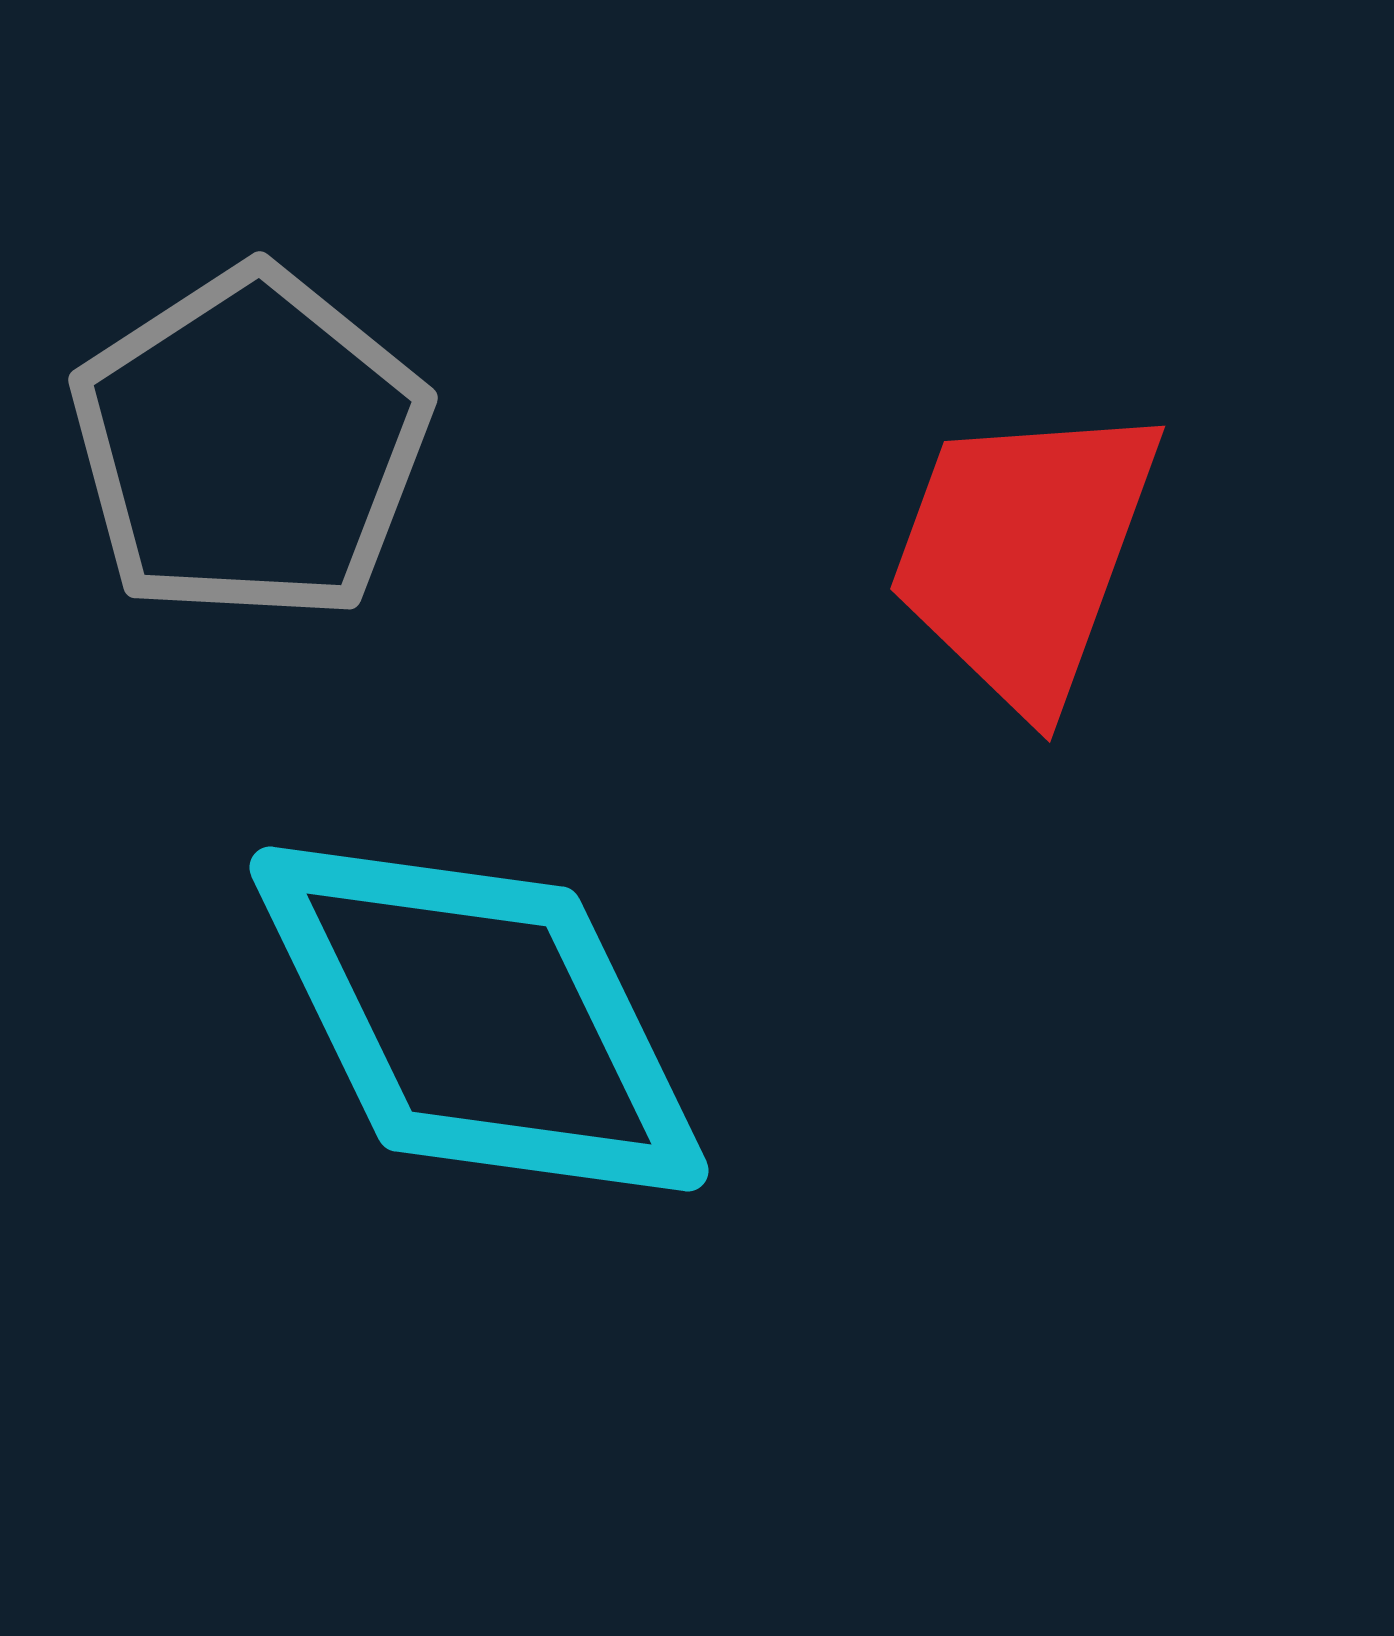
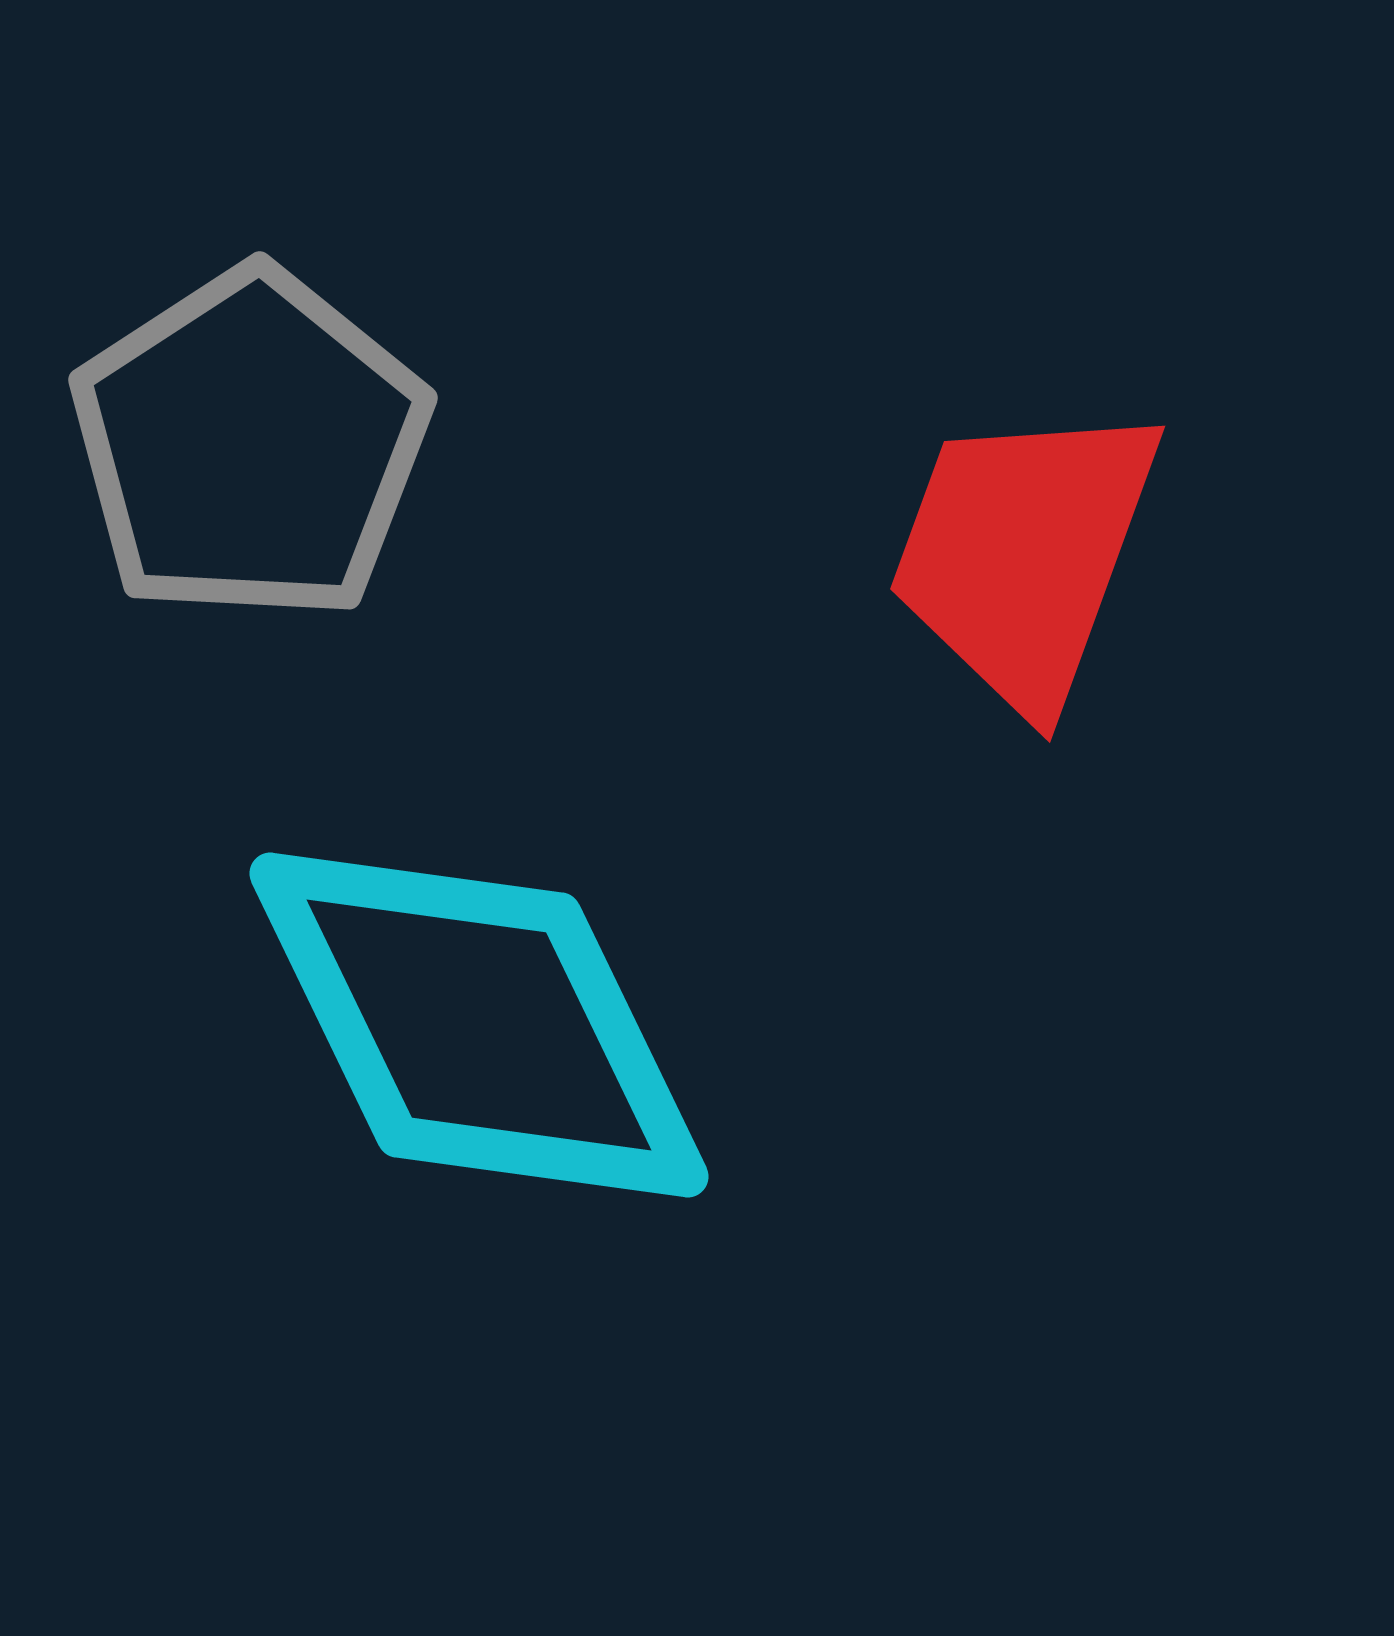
cyan diamond: moved 6 px down
